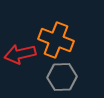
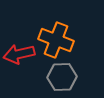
red arrow: moved 1 px left
